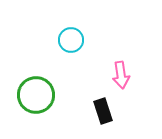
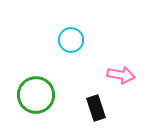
pink arrow: rotated 72 degrees counterclockwise
black rectangle: moved 7 px left, 3 px up
